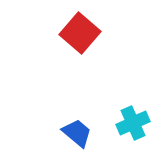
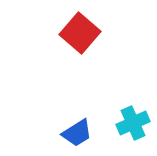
blue trapezoid: rotated 108 degrees clockwise
